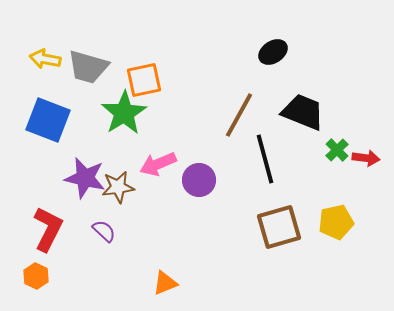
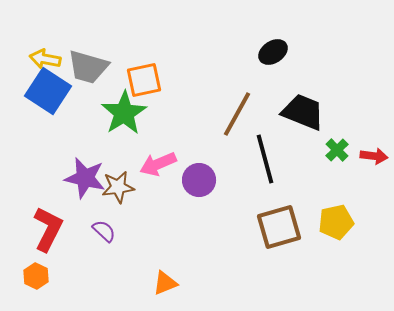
brown line: moved 2 px left, 1 px up
blue square: moved 29 px up; rotated 12 degrees clockwise
red arrow: moved 8 px right, 2 px up
